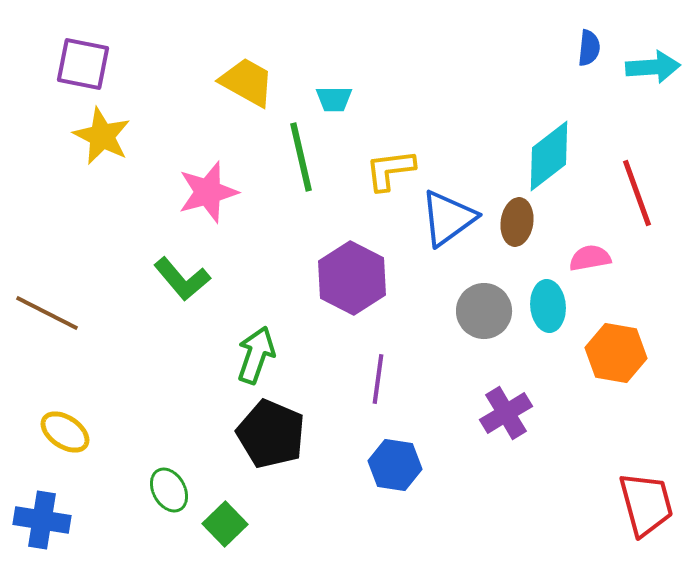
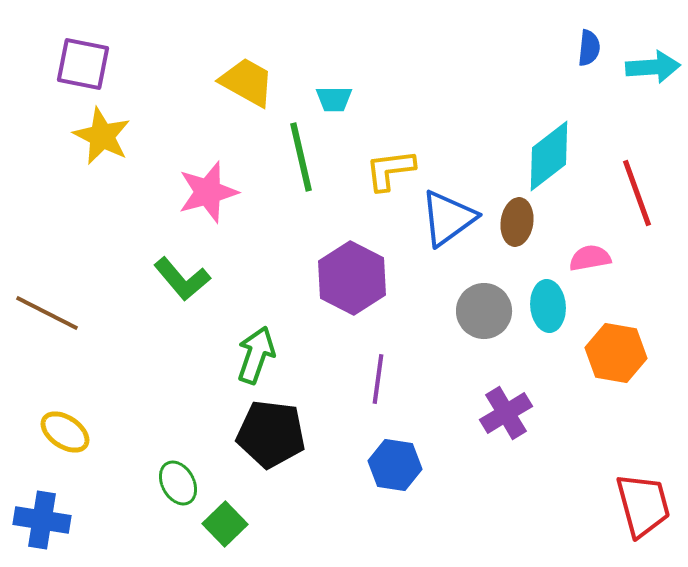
black pentagon: rotated 16 degrees counterclockwise
green ellipse: moved 9 px right, 7 px up
red trapezoid: moved 3 px left, 1 px down
